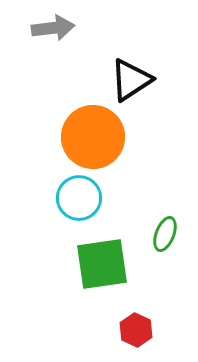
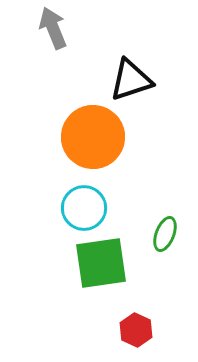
gray arrow: rotated 105 degrees counterclockwise
black triangle: rotated 15 degrees clockwise
cyan circle: moved 5 px right, 10 px down
green square: moved 1 px left, 1 px up
